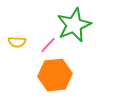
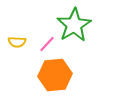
green star: rotated 8 degrees counterclockwise
pink line: moved 1 px left, 1 px up
